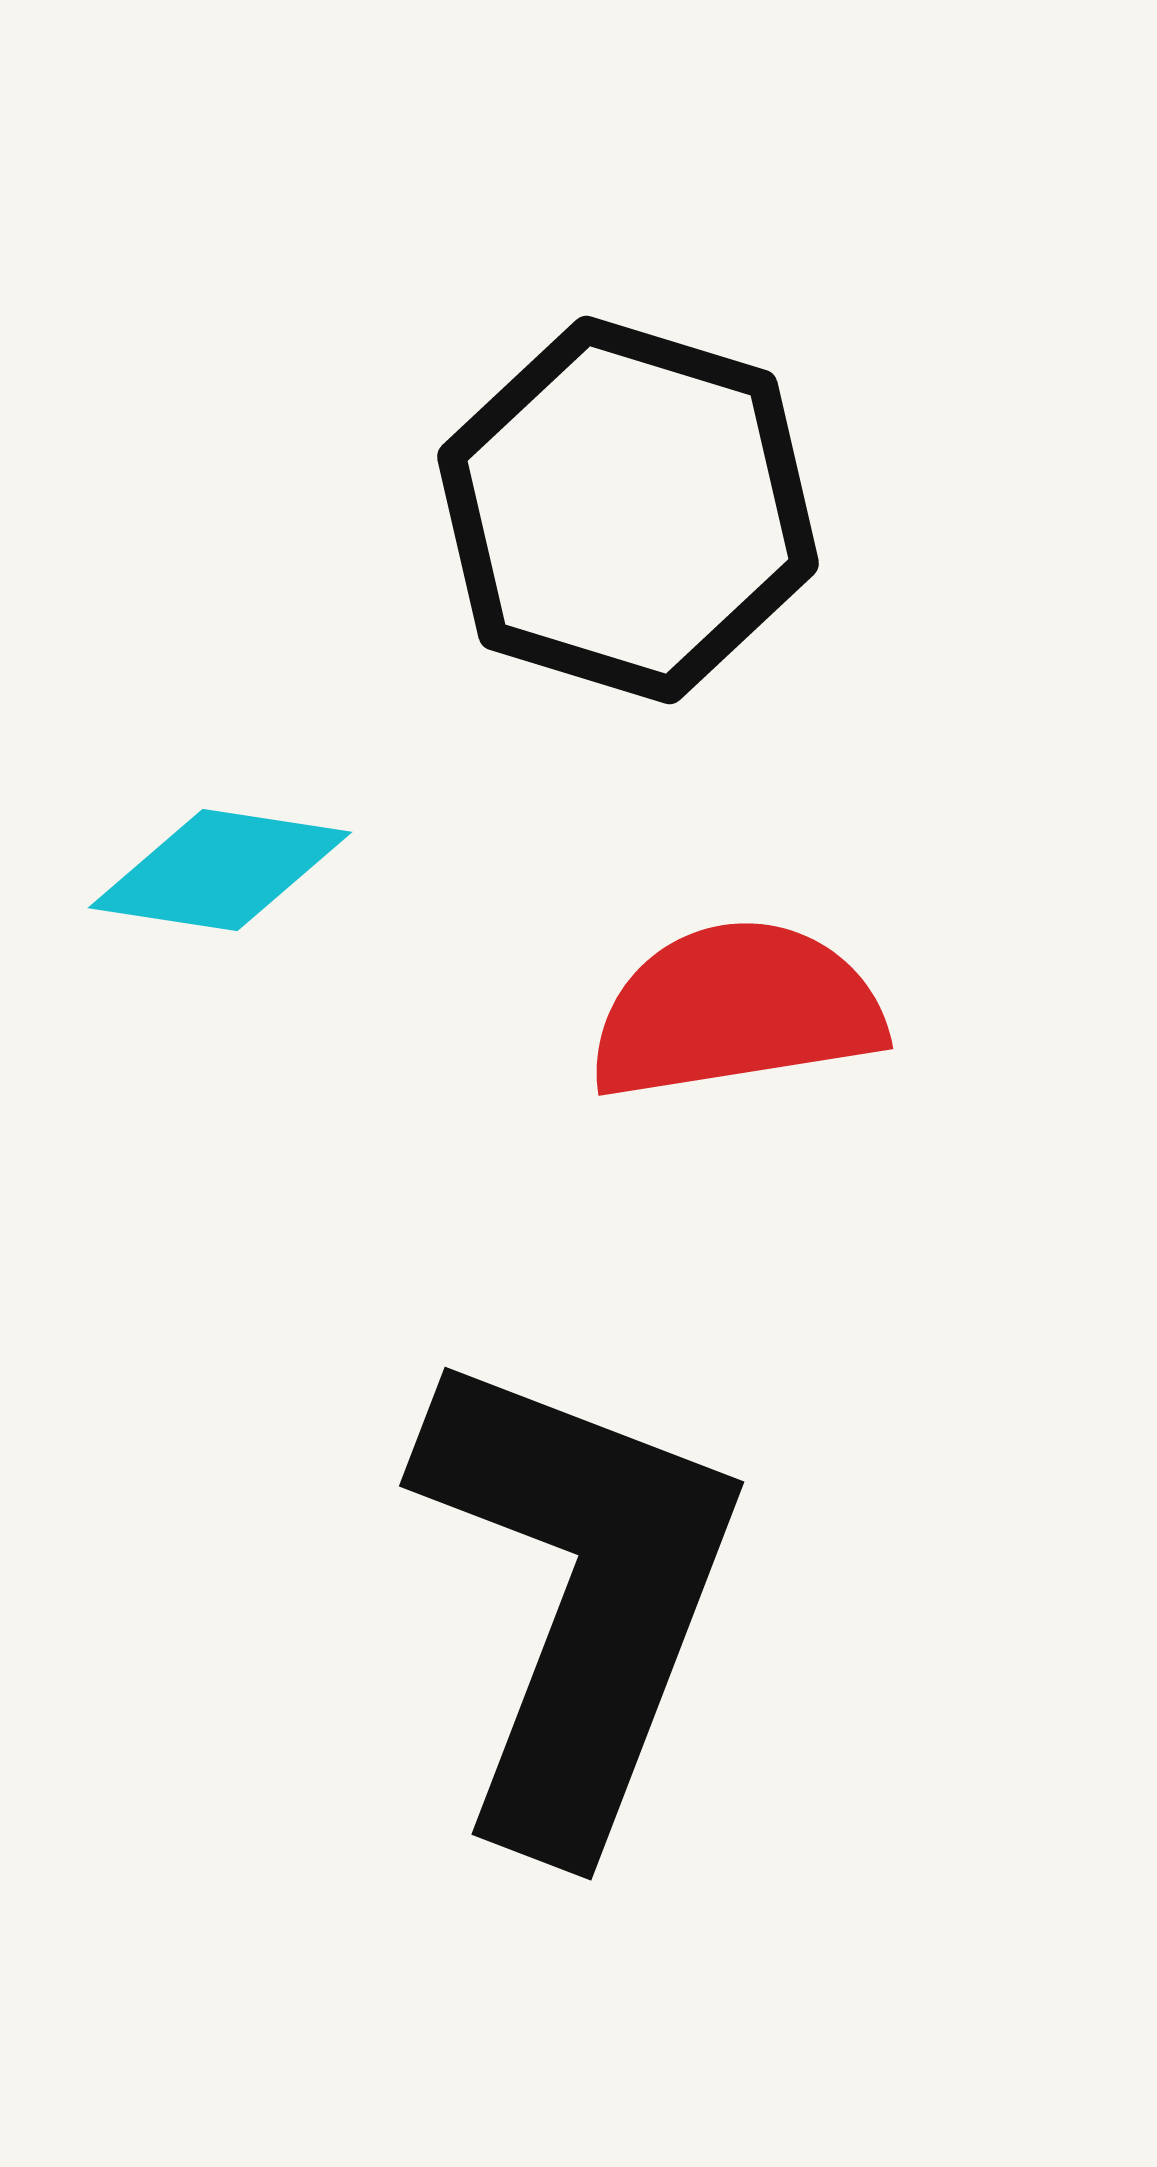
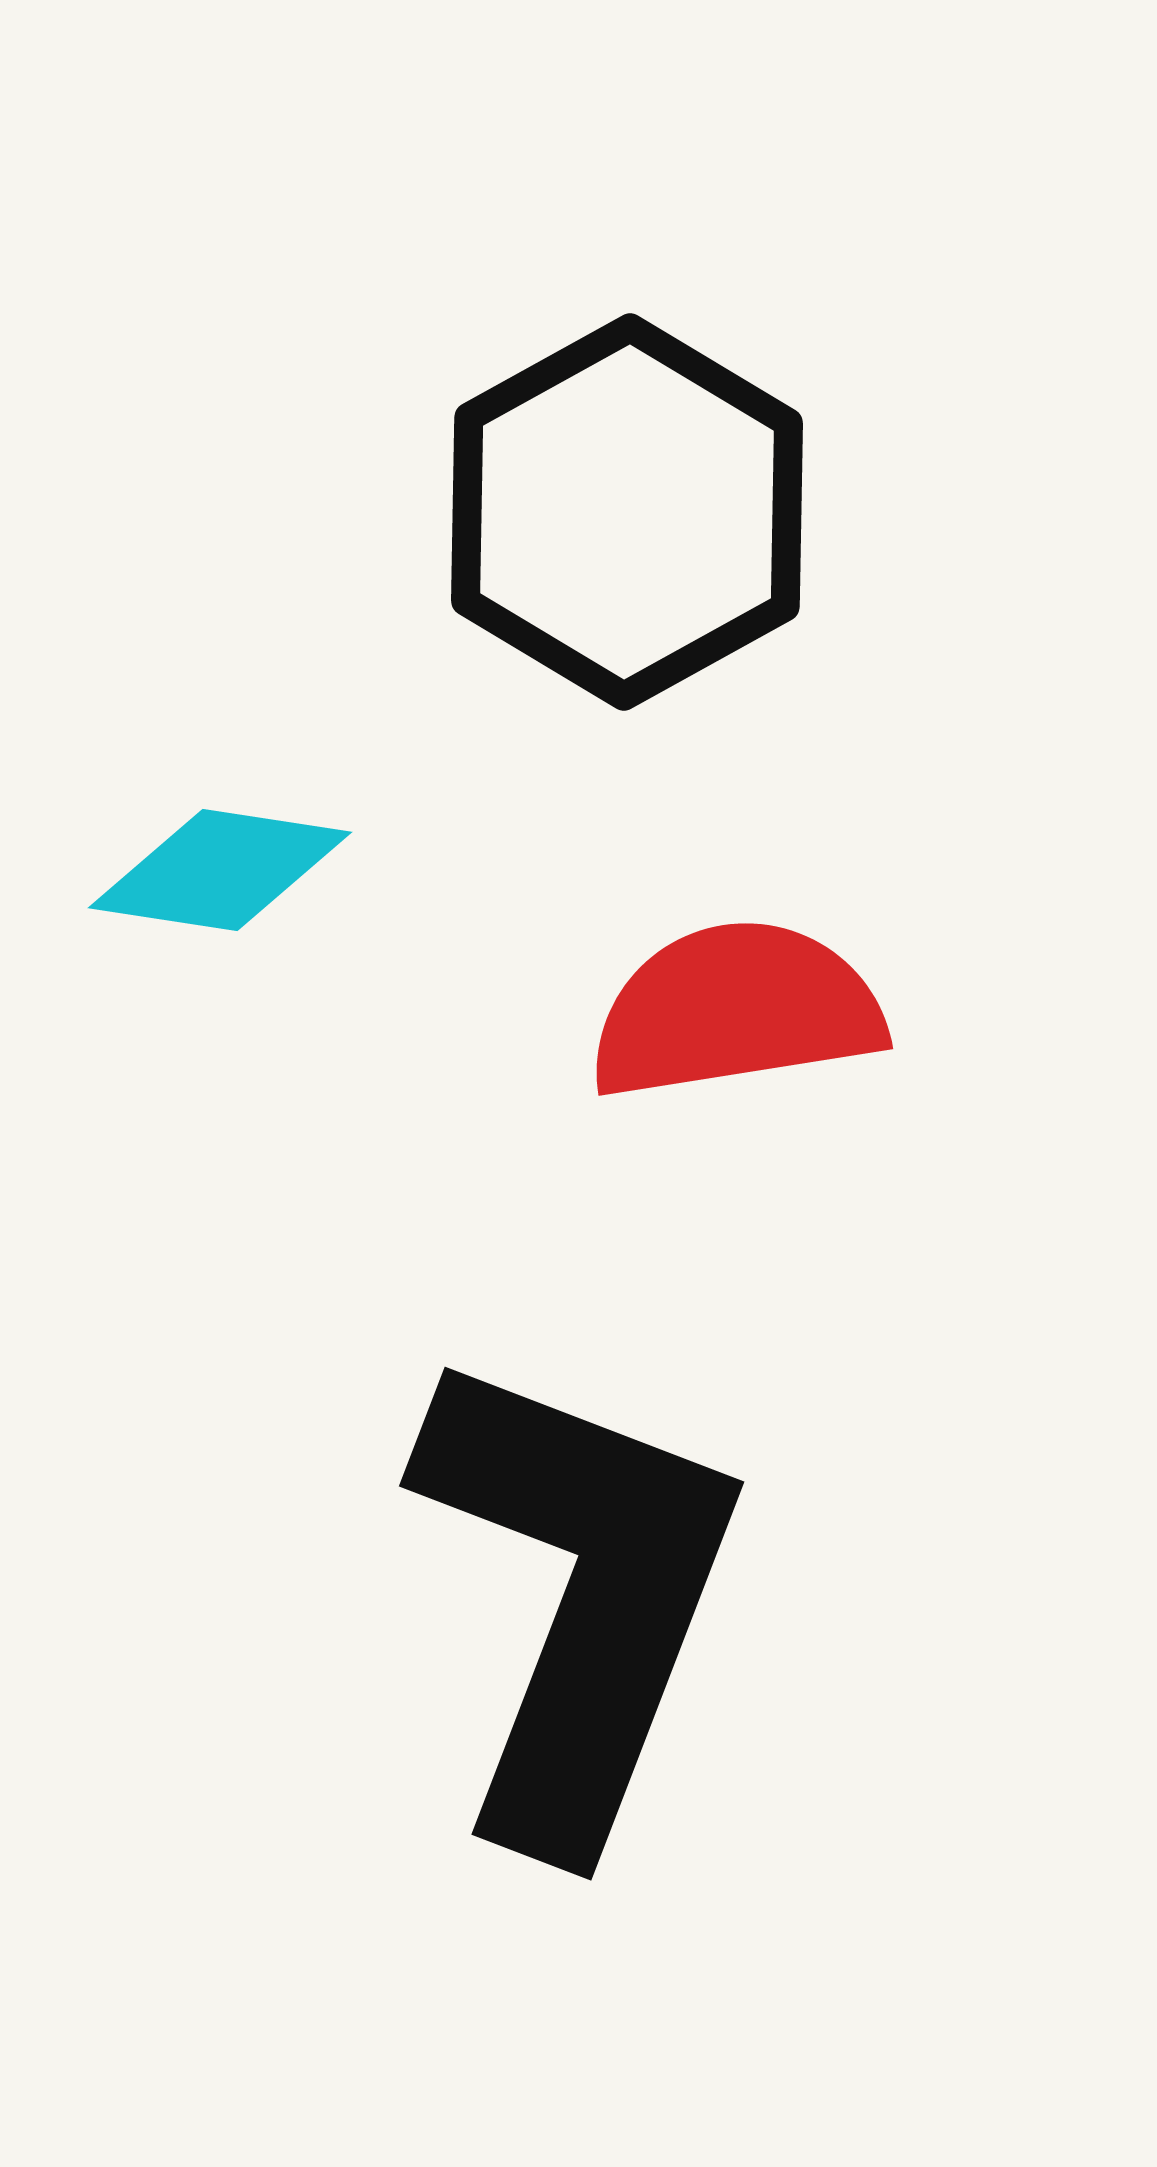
black hexagon: moved 1 px left, 2 px down; rotated 14 degrees clockwise
